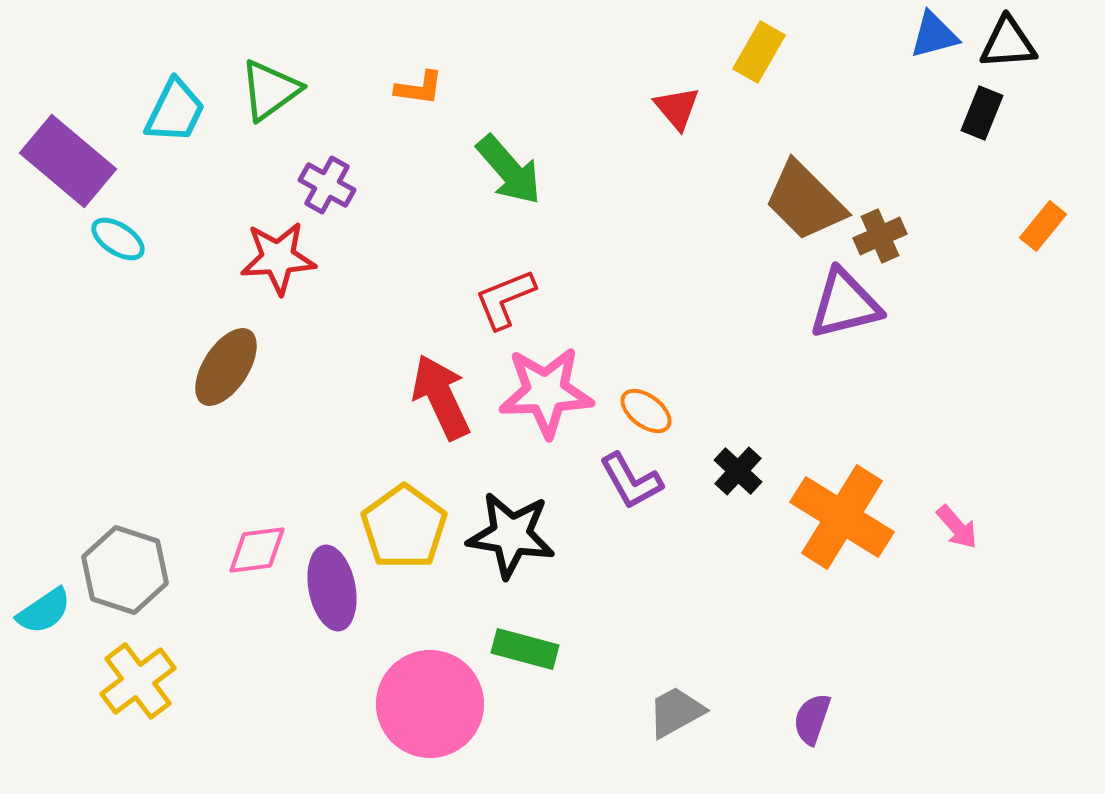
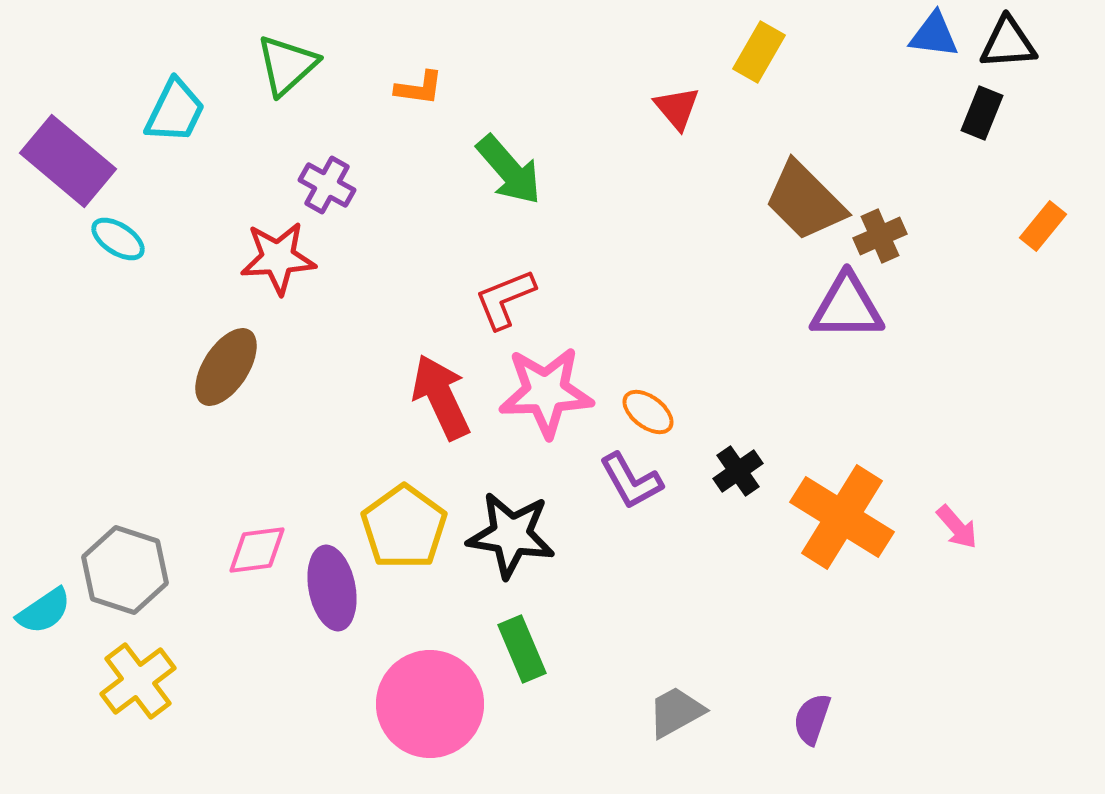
blue triangle: rotated 22 degrees clockwise
green triangle: moved 17 px right, 25 px up; rotated 6 degrees counterclockwise
purple triangle: moved 2 px right, 3 px down; rotated 14 degrees clockwise
orange ellipse: moved 2 px right, 1 px down
black cross: rotated 12 degrees clockwise
green rectangle: moved 3 px left; rotated 52 degrees clockwise
